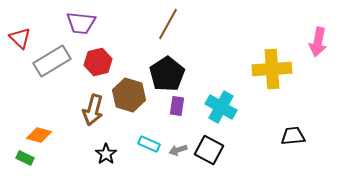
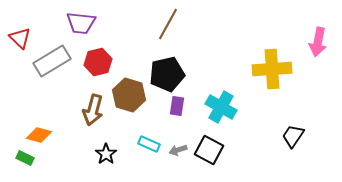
black pentagon: rotated 20 degrees clockwise
black trapezoid: rotated 50 degrees counterclockwise
